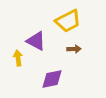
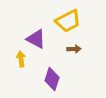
purple triangle: moved 2 px up
yellow arrow: moved 3 px right, 1 px down
purple diamond: rotated 60 degrees counterclockwise
